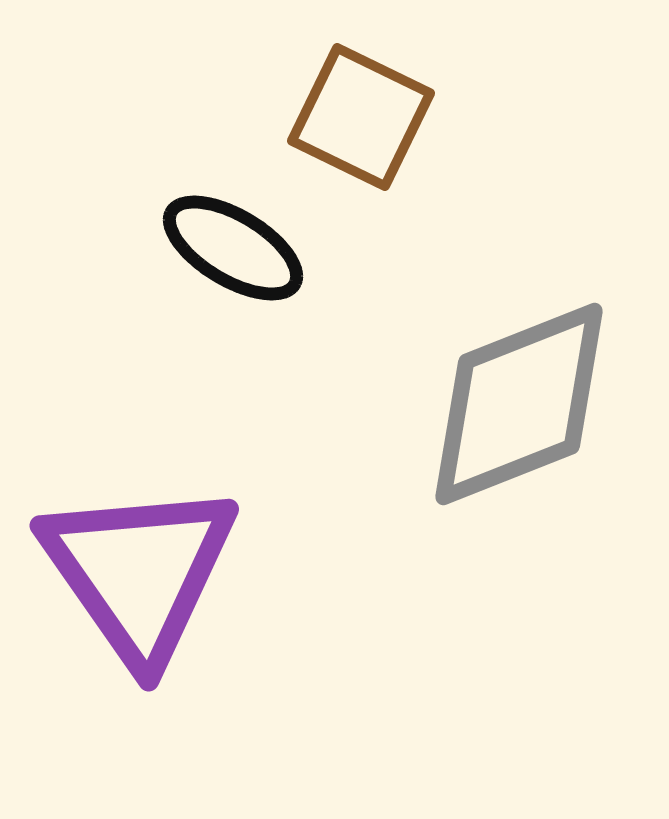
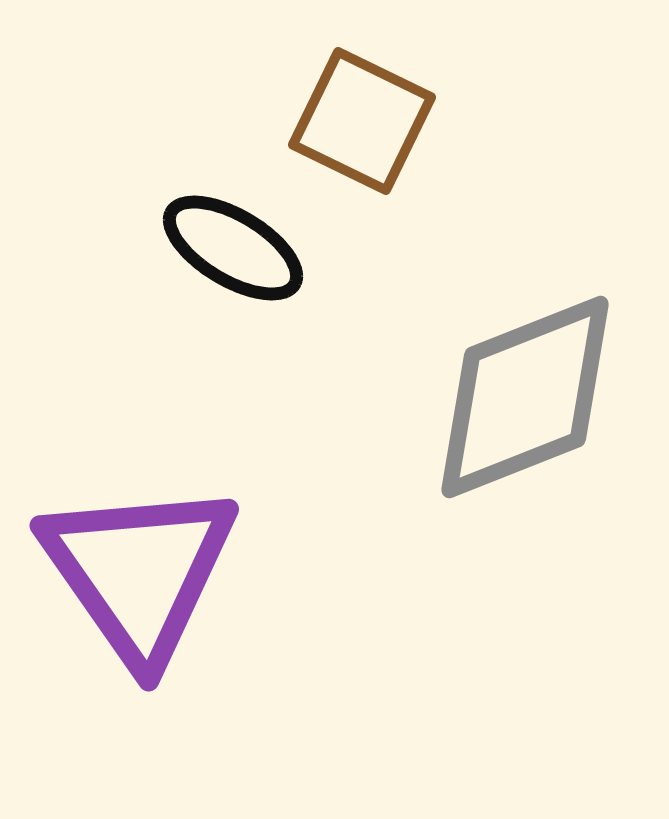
brown square: moved 1 px right, 4 px down
gray diamond: moved 6 px right, 7 px up
